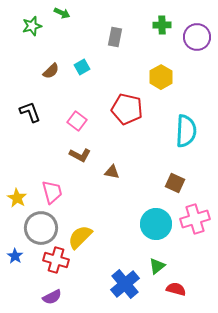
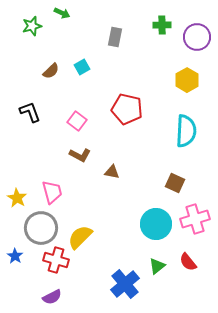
yellow hexagon: moved 26 px right, 3 px down
red semicircle: moved 12 px right, 27 px up; rotated 144 degrees counterclockwise
